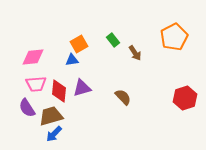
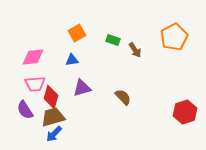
green rectangle: rotated 32 degrees counterclockwise
orange square: moved 2 px left, 11 px up
brown arrow: moved 3 px up
pink trapezoid: moved 1 px left
red diamond: moved 8 px left, 6 px down; rotated 10 degrees clockwise
red hexagon: moved 14 px down
purple semicircle: moved 2 px left, 2 px down
brown trapezoid: moved 2 px right, 1 px down
